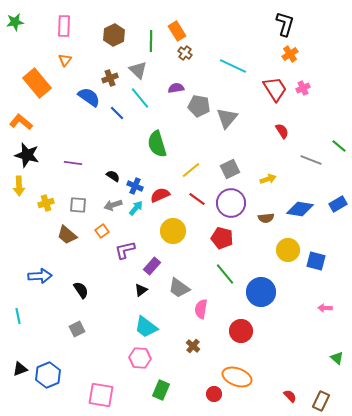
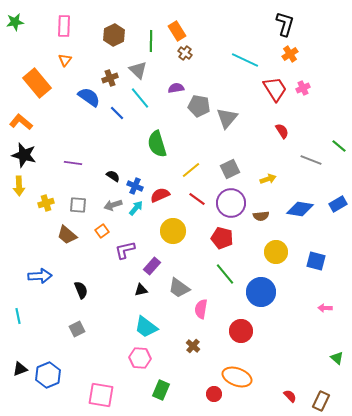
cyan line at (233, 66): moved 12 px right, 6 px up
black star at (27, 155): moved 3 px left
brown semicircle at (266, 218): moved 5 px left, 2 px up
yellow circle at (288, 250): moved 12 px left, 2 px down
black semicircle at (81, 290): rotated 12 degrees clockwise
black triangle at (141, 290): rotated 24 degrees clockwise
